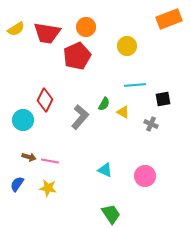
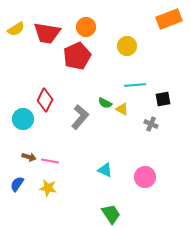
green semicircle: moved 1 px right, 1 px up; rotated 88 degrees clockwise
yellow triangle: moved 1 px left, 3 px up
cyan circle: moved 1 px up
pink circle: moved 1 px down
